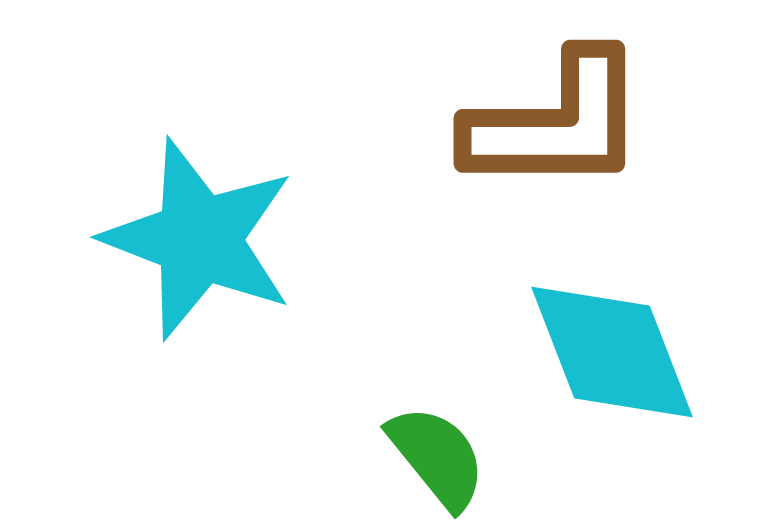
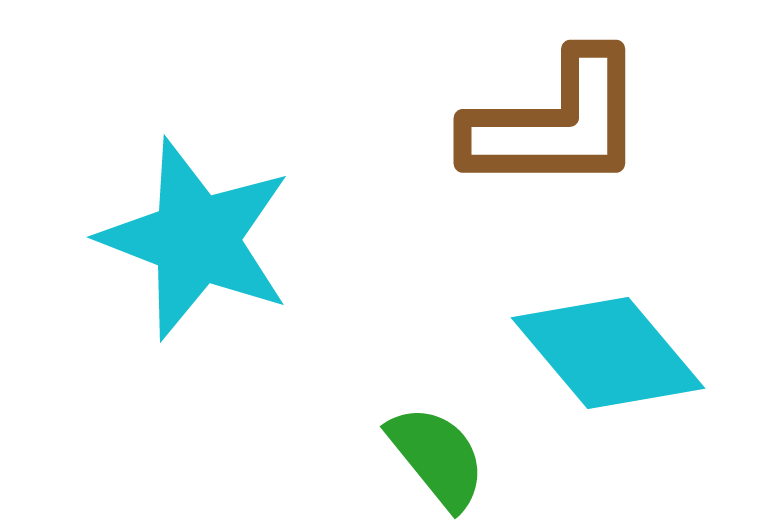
cyan star: moved 3 px left
cyan diamond: moved 4 px left, 1 px down; rotated 19 degrees counterclockwise
